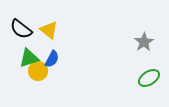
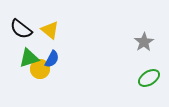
yellow triangle: moved 1 px right
yellow circle: moved 2 px right, 2 px up
